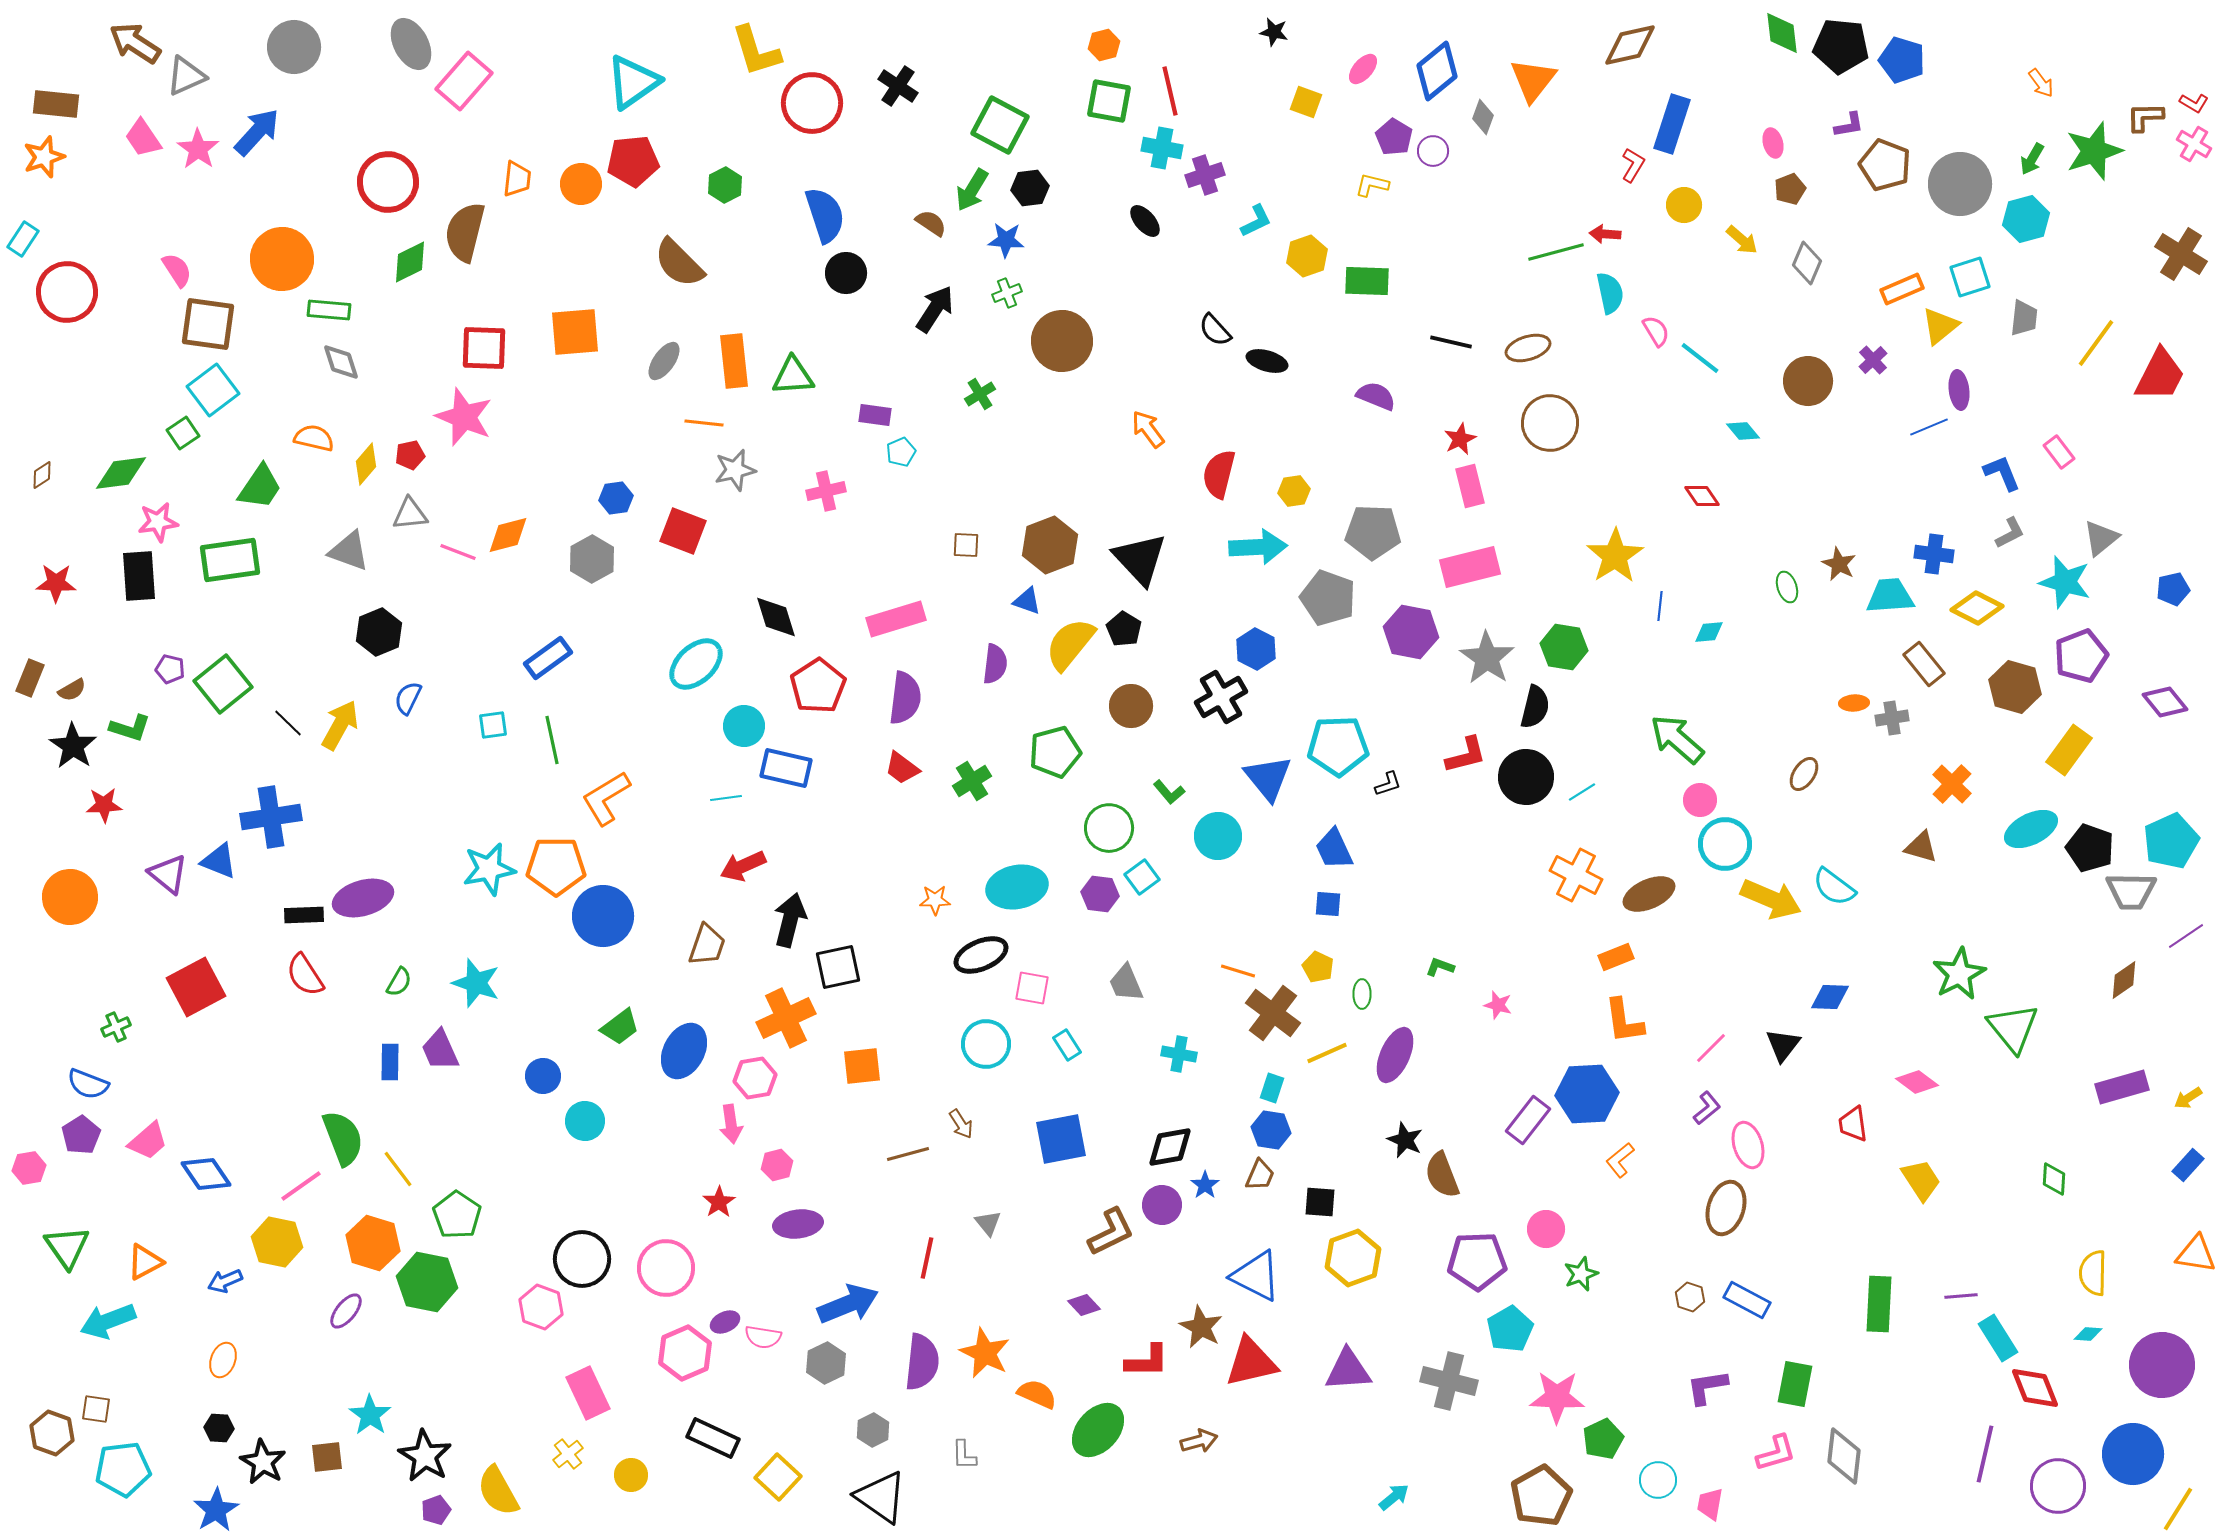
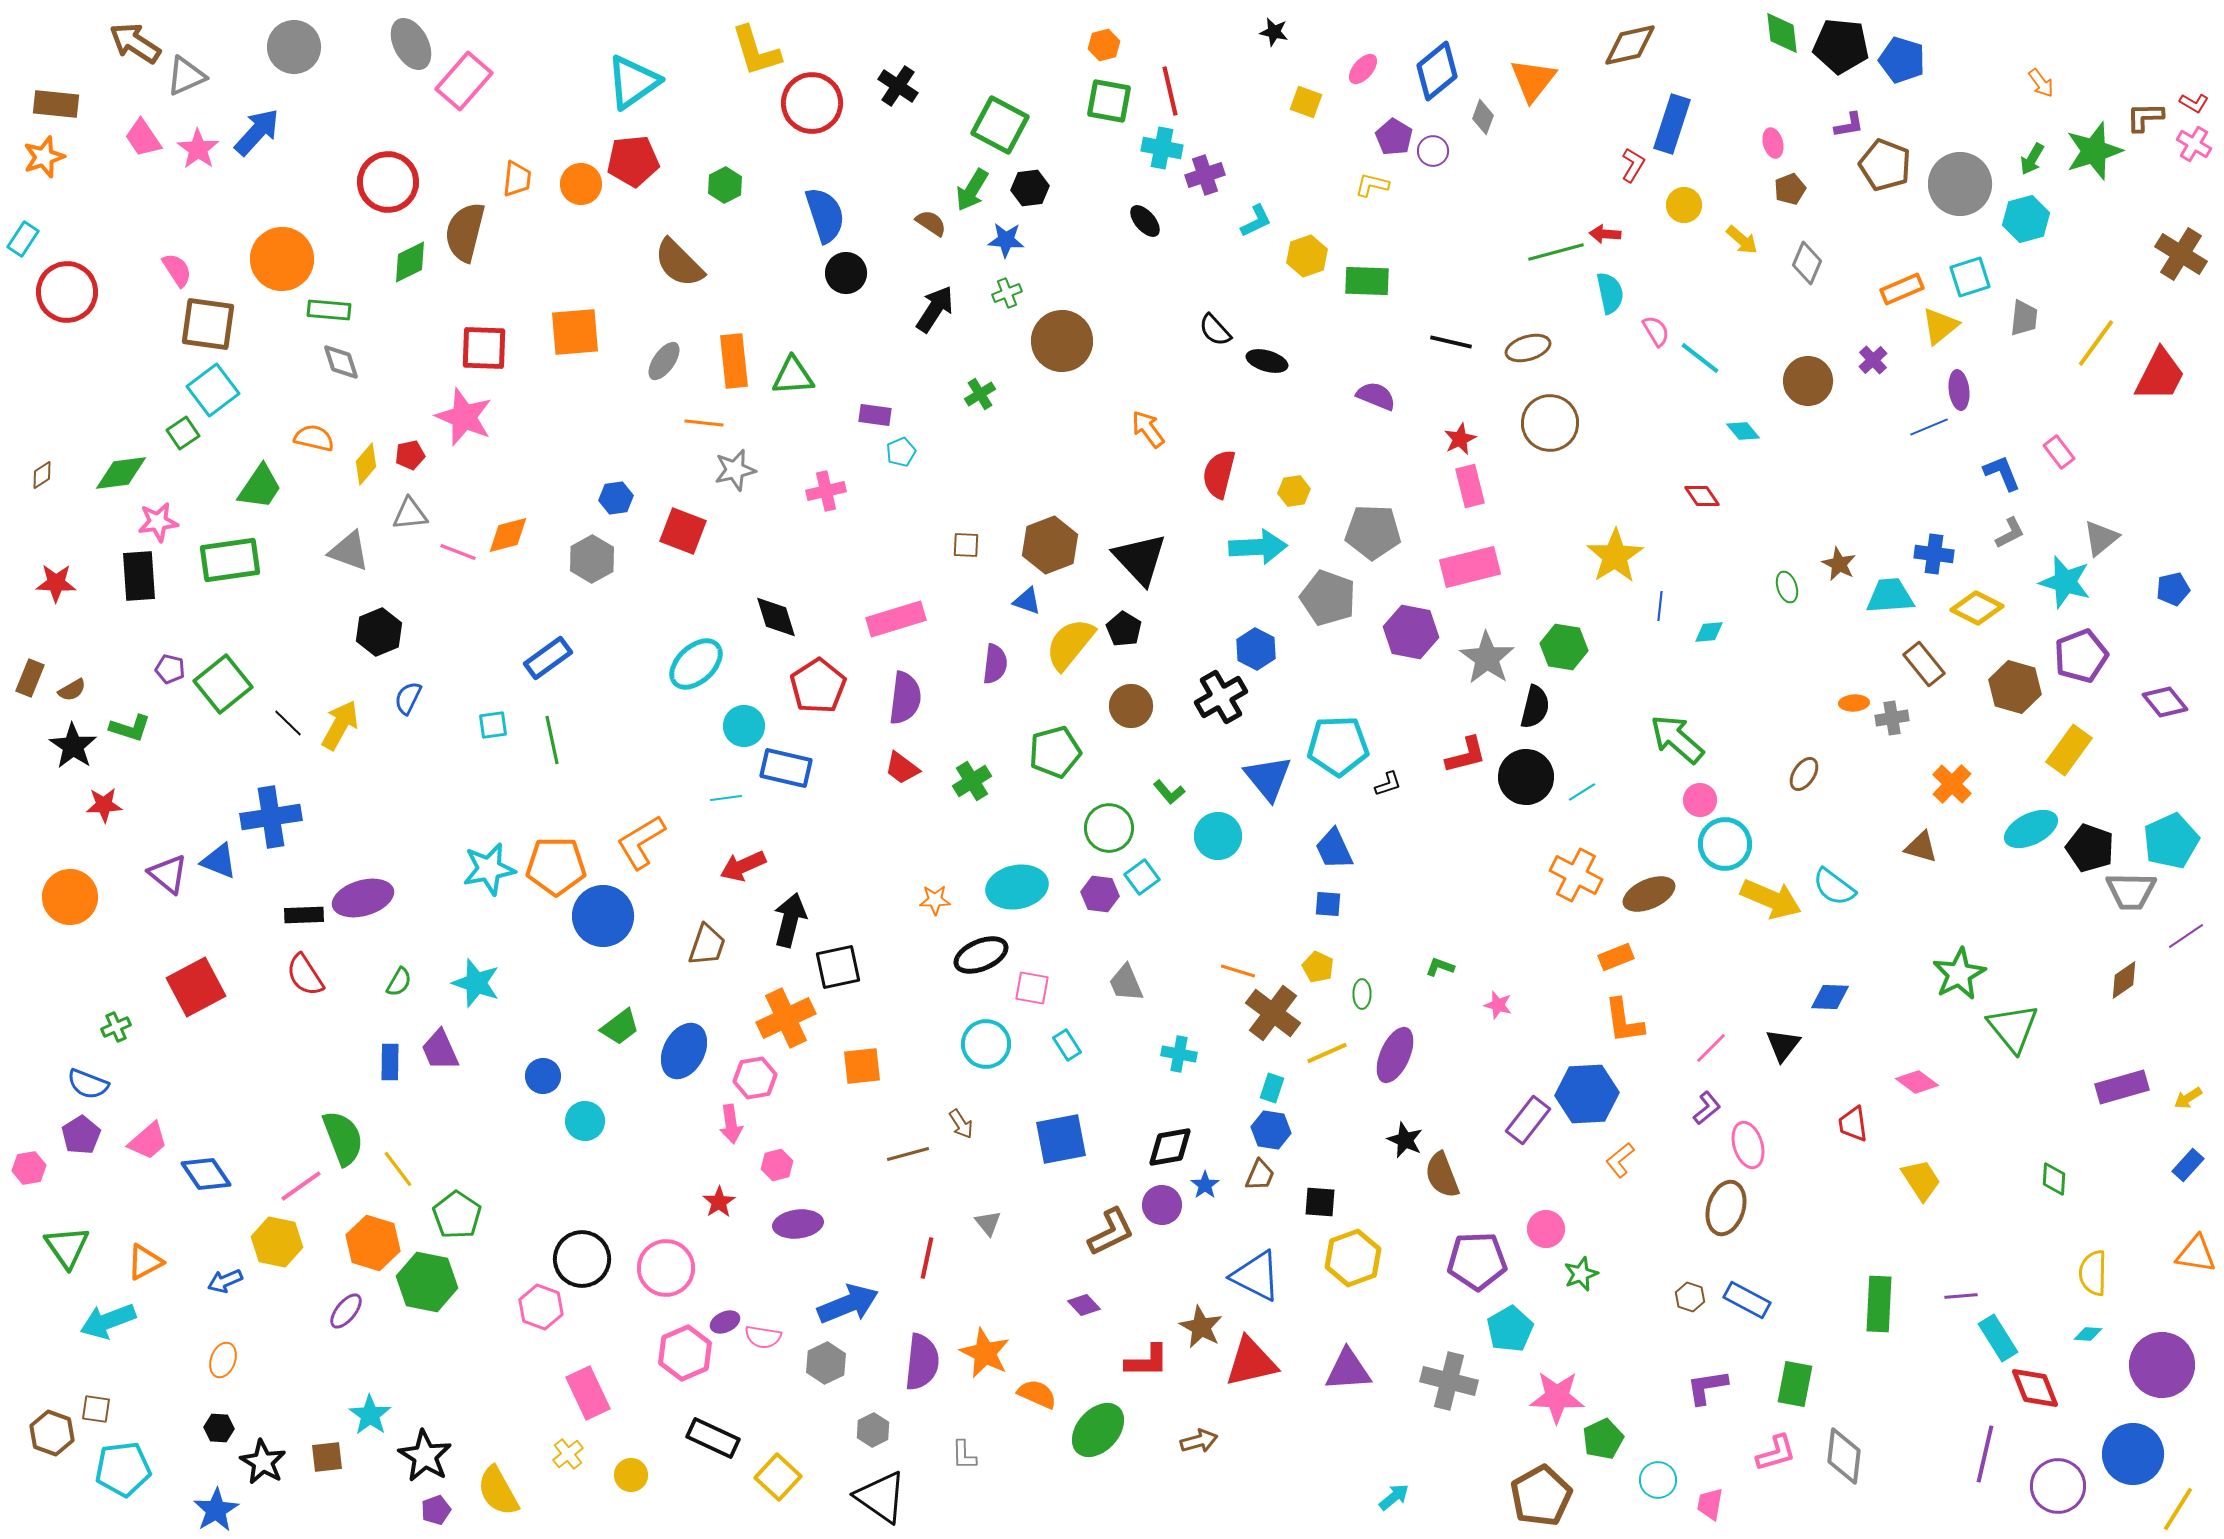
orange L-shape at (606, 798): moved 35 px right, 44 px down
